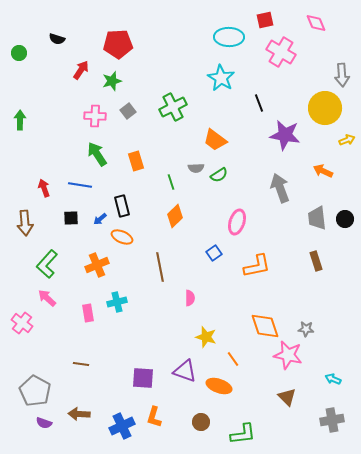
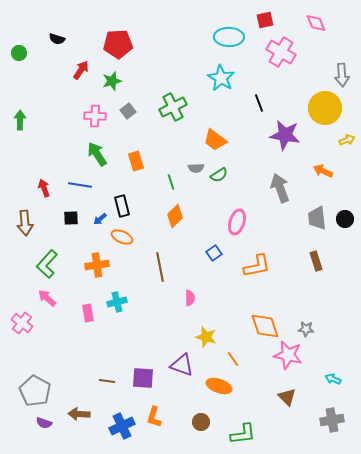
orange cross at (97, 265): rotated 15 degrees clockwise
brown line at (81, 364): moved 26 px right, 17 px down
purple triangle at (185, 371): moved 3 px left, 6 px up
